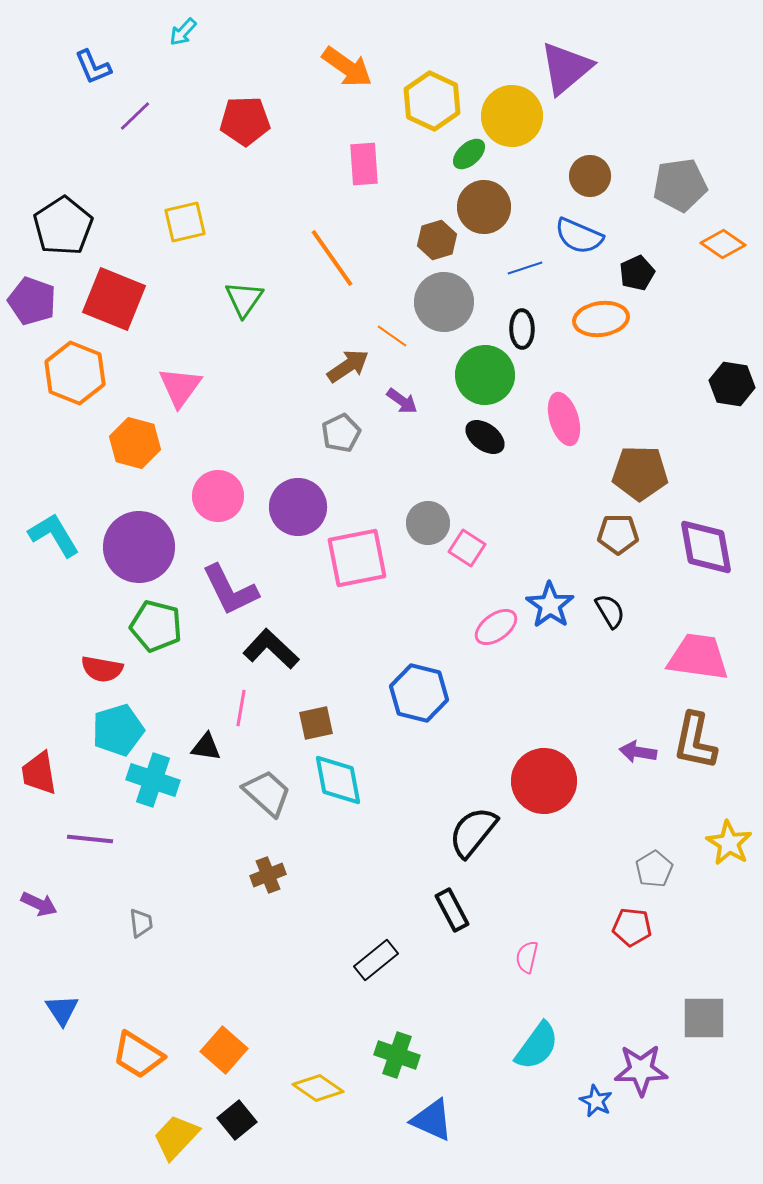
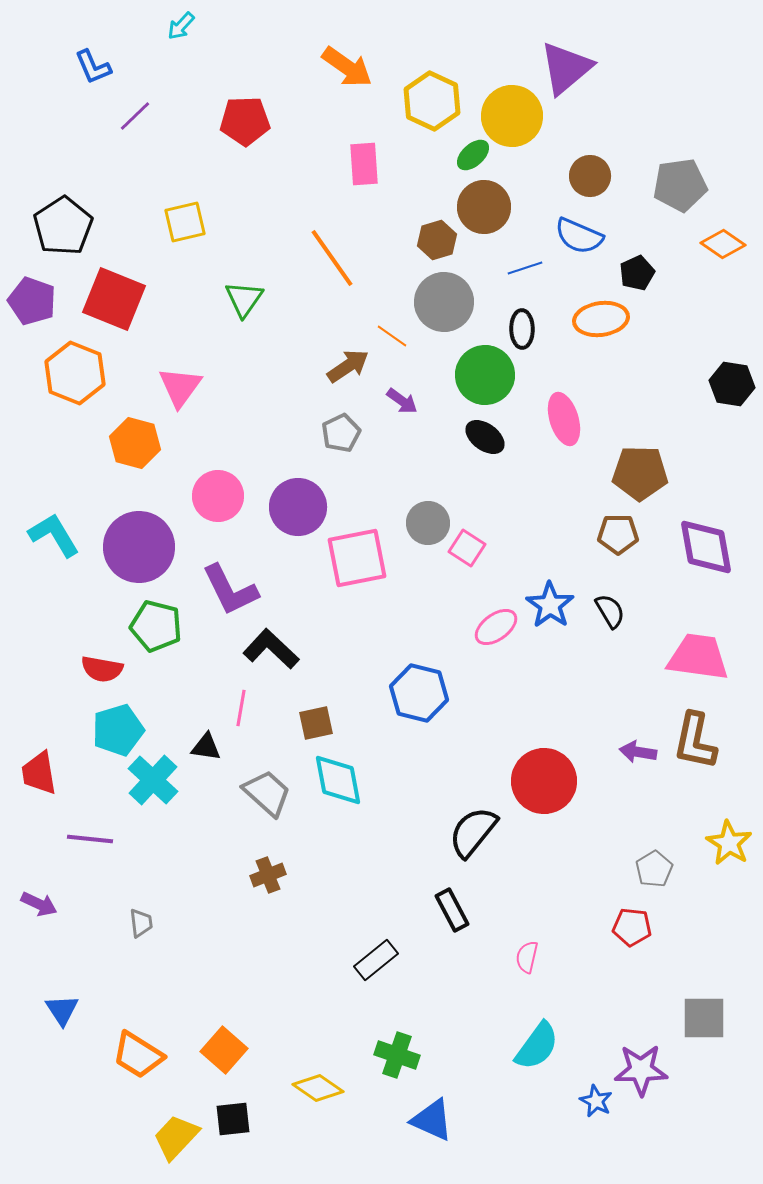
cyan arrow at (183, 32): moved 2 px left, 6 px up
green ellipse at (469, 154): moved 4 px right, 1 px down
cyan cross at (153, 780): rotated 24 degrees clockwise
black square at (237, 1120): moved 4 px left, 1 px up; rotated 33 degrees clockwise
